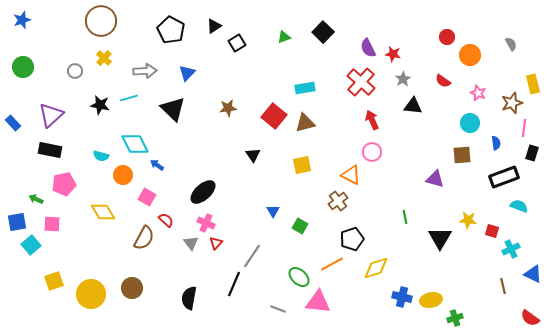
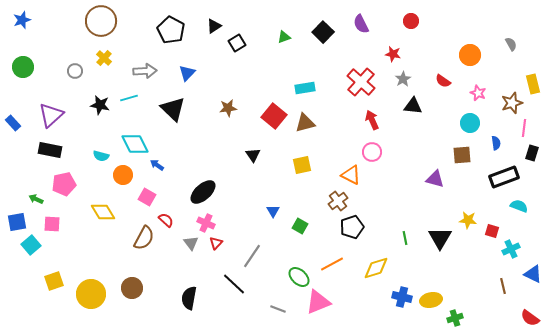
red circle at (447, 37): moved 36 px left, 16 px up
purple semicircle at (368, 48): moved 7 px left, 24 px up
green line at (405, 217): moved 21 px down
black pentagon at (352, 239): moved 12 px up
black line at (234, 284): rotated 70 degrees counterclockwise
pink triangle at (318, 302): rotated 28 degrees counterclockwise
